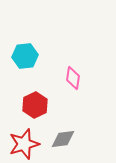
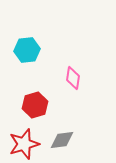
cyan hexagon: moved 2 px right, 6 px up
red hexagon: rotated 10 degrees clockwise
gray diamond: moved 1 px left, 1 px down
